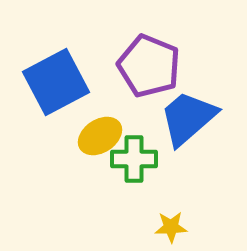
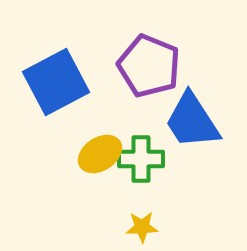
blue trapezoid: moved 4 px right, 3 px down; rotated 82 degrees counterclockwise
yellow ellipse: moved 18 px down
green cross: moved 7 px right
yellow star: moved 29 px left
